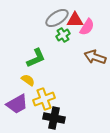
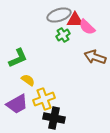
gray ellipse: moved 2 px right, 3 px up; rotated 15 degrees clockwise
pink semicircle: rotated 102 degrees clockwise
green L-shape: moved 18 px left
